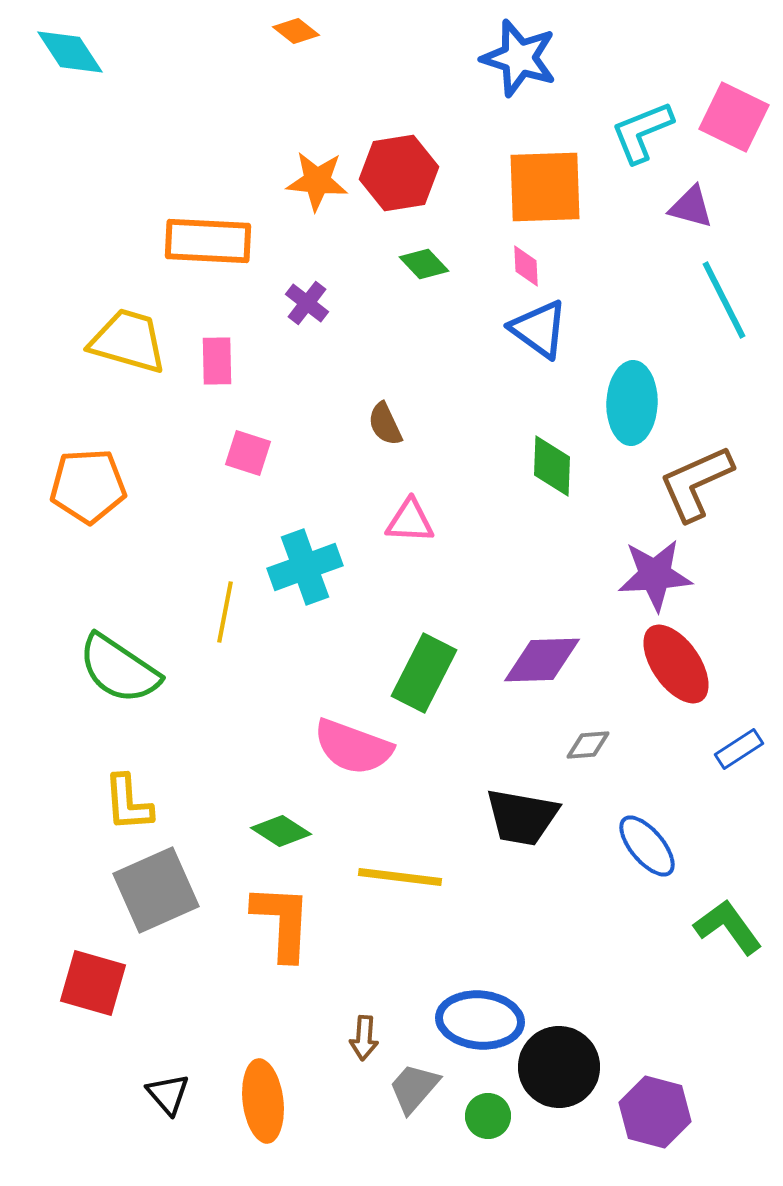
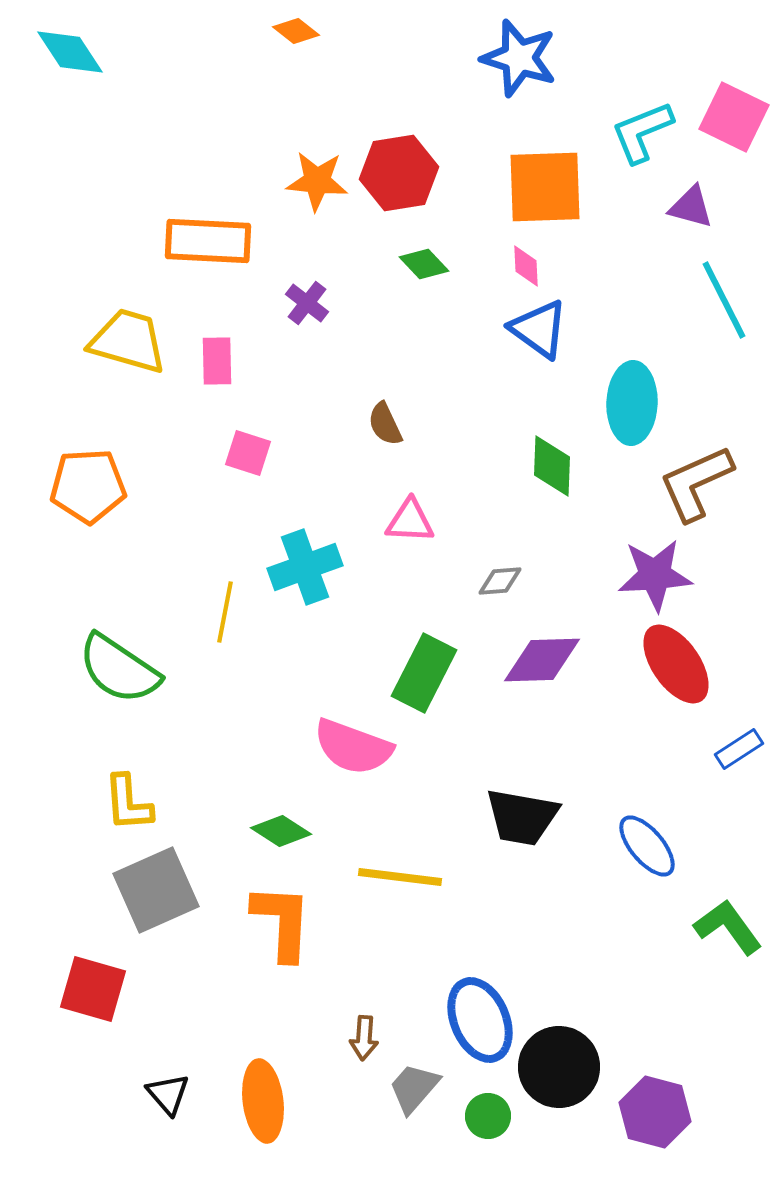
gray diamond at (588, 745): moved 88 px left, 164 px up
red square at (93, 983): moved 6 px down
blue ellipse at (480, 1020): rotated 62 degrees clockwise
